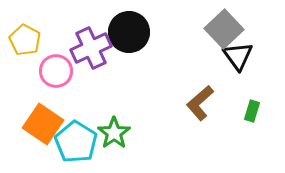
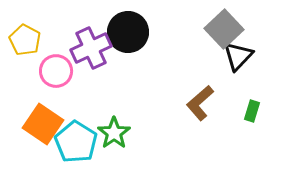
black circle: moved 1 px left
black triangle: rotated 20 degrees clockwise
